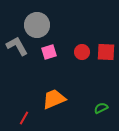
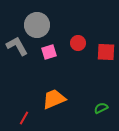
red circle: moved 4 px left, 9 px up
